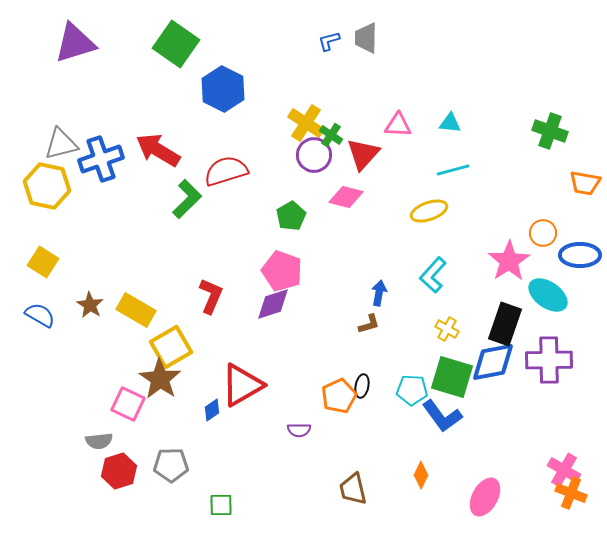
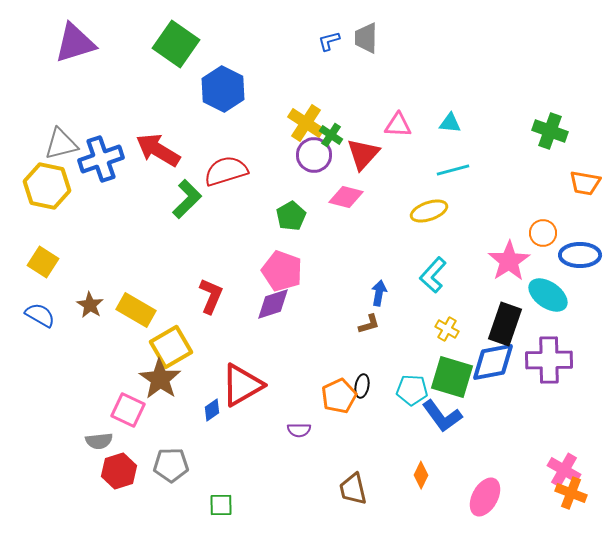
pink square at (128, 404): moved 6 px down
